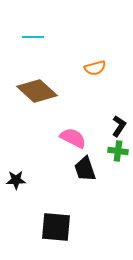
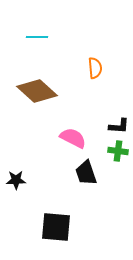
cyan line: moved 4 px right
orange semicircle: rotated 80 degrees counterclockwise
black L-shape: rotated 60 degrees clockwise
black trapezoid: moved 1 px right, 4 px down
